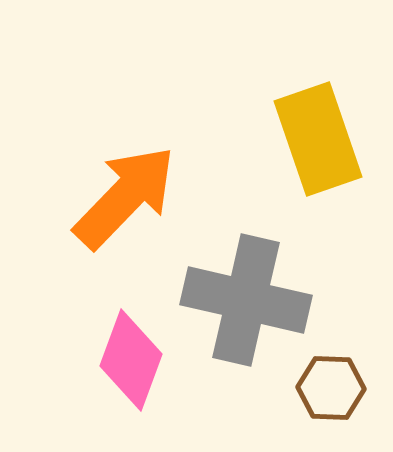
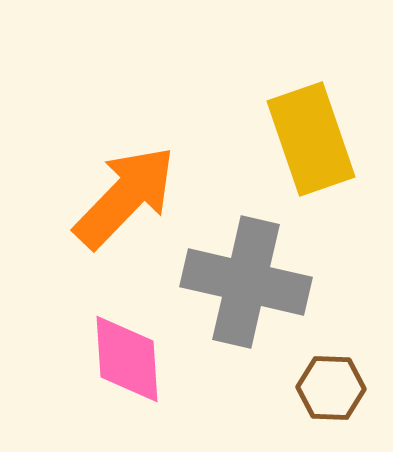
yellow rectangle: moved 7 px left
gray cross: moved 18 px up
pink diamond: moved 4 px left, 1 px up; rotated 24 degrees counterclockwise
